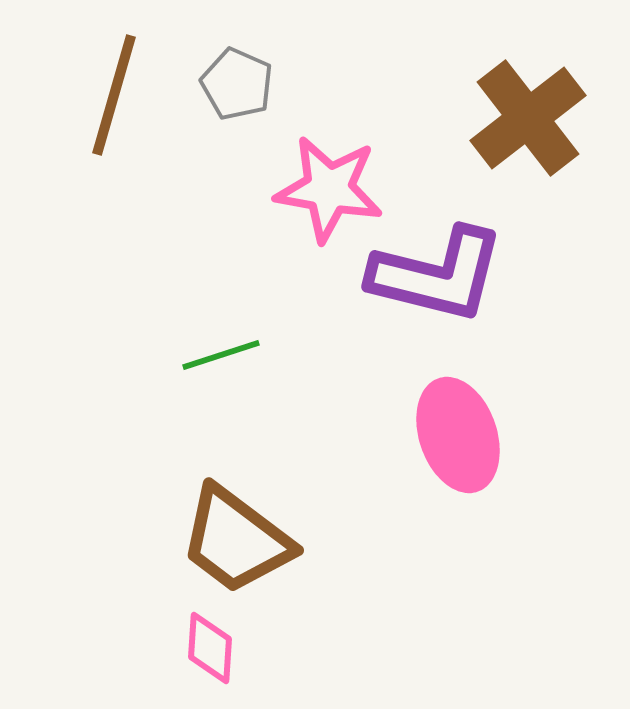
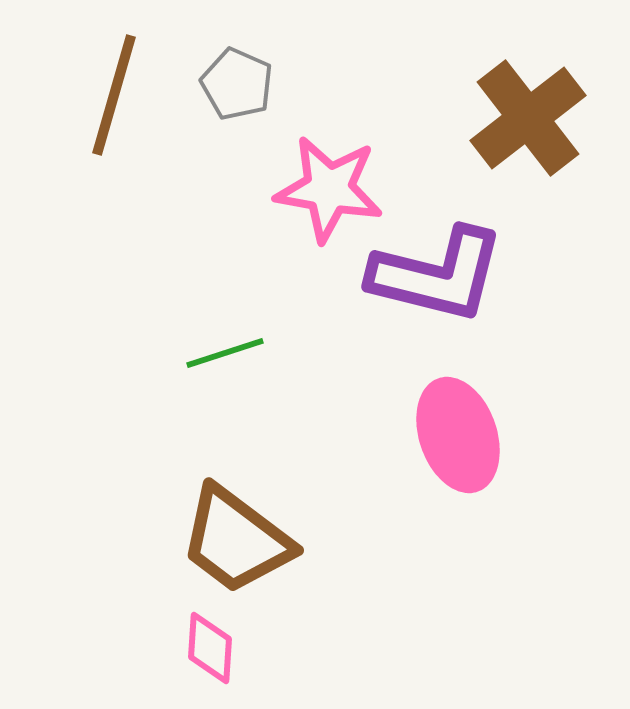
green line: moved 4 px right, 2 px up
